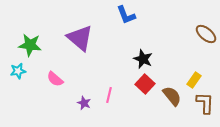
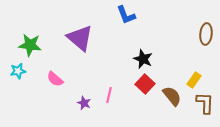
brown ellipse: rotated 55 degrees clockwise
